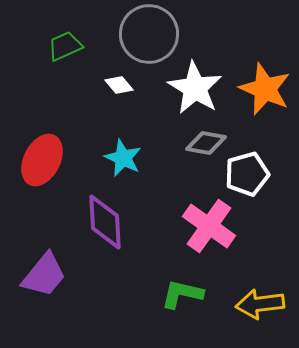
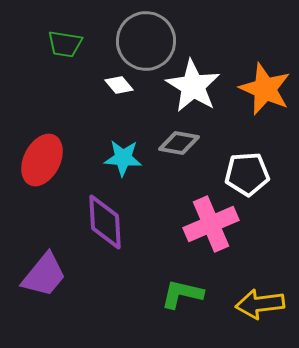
gray circle: moved 3 px left, 7 px down
green trapezoid: moved 2 px up; rotated 147 degrees counterclockwise
white star: moved 2 px left, 2 px up
gray diamond: moved 27 px left
cyan star: rotated 21 degrees counterclockwise
white pentagon: rotated 12 degrees clockwise
pink cross: moved 2 px right, 2 px up; rotated 32 degrees clockwise
